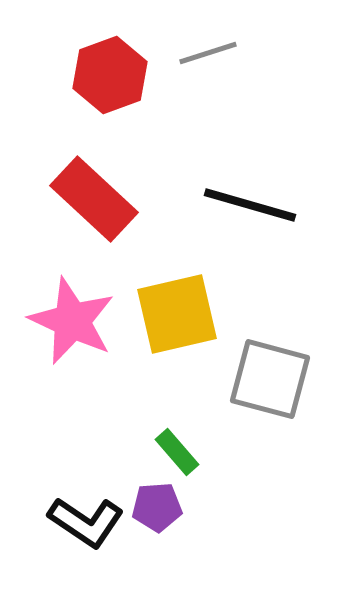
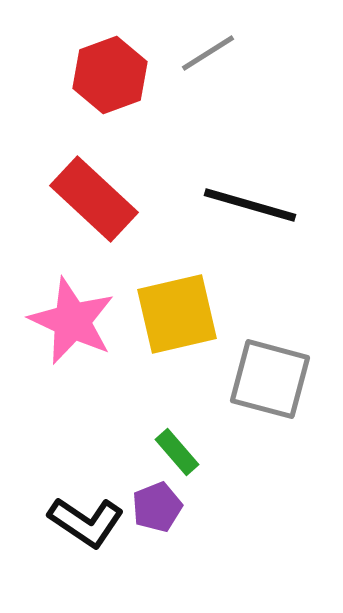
gray line: rotated 14 degrees counterclockwise
purple pentagon: rotated 18 degrees counterclockwise
